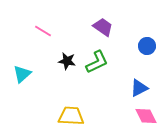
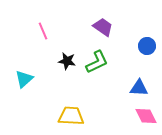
pink line: rotated 36 degrees clockwise
cyan triangle: moved 2 px right, 5 px down
blue triangle: rotated 30 degrees clockwise
